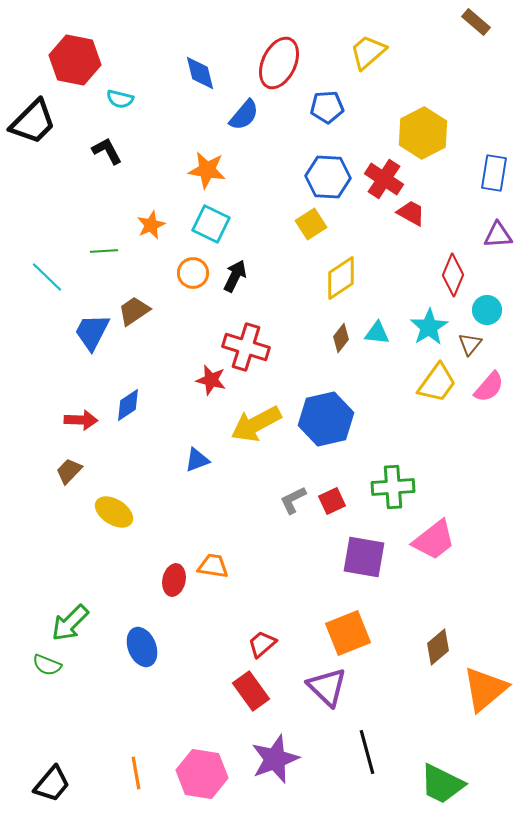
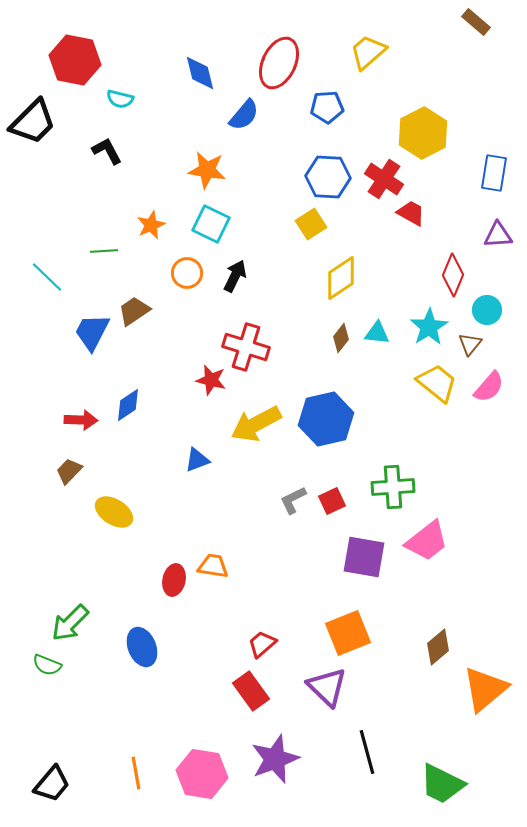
orange circle at (193, 273): moved 6 px left
yellow trapezoid at (437, 383): rotated 87 degrees counterclockwise
pink trapezoid at (434, 540): moved 7 px left, 1 px down
